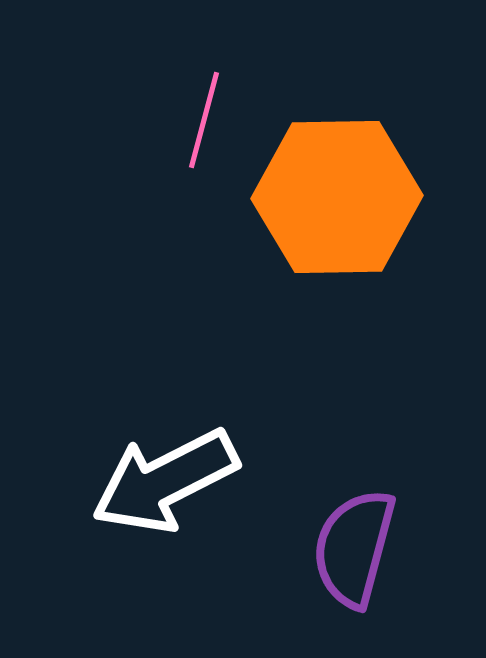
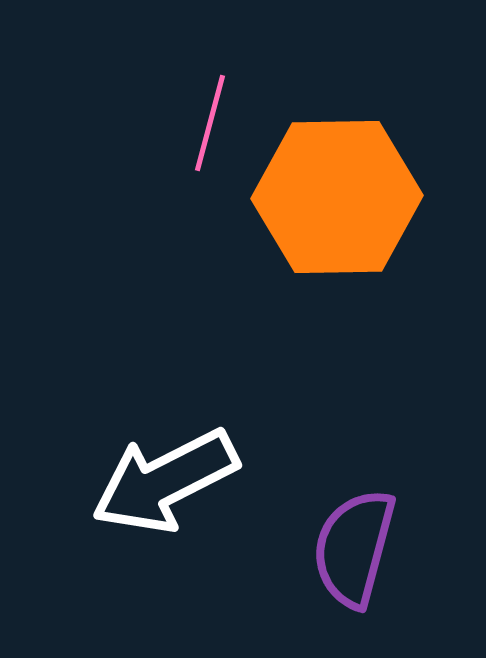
pink line: moved 6 px right, 3 px down
